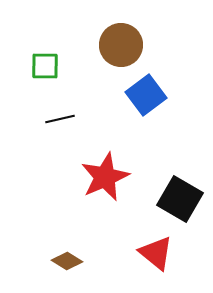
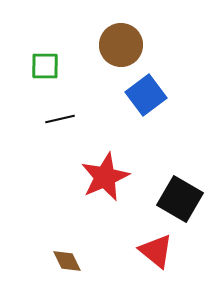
red triangle: moved 2 px up
brown diamond: rotated 32 degrees clockwise
